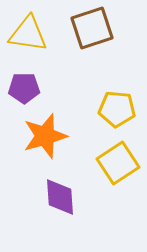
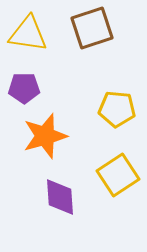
yellow square: moved 12 px down
